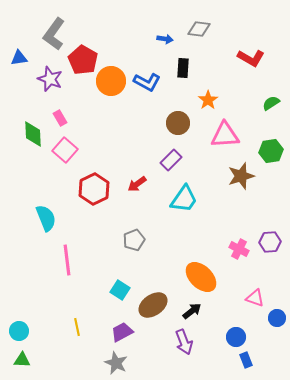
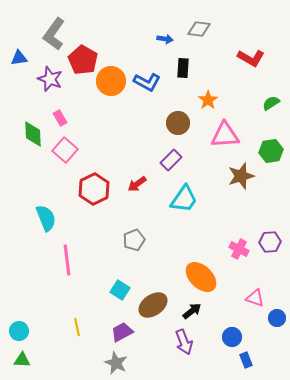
blue circle at (236, 337): moved 4 px left
